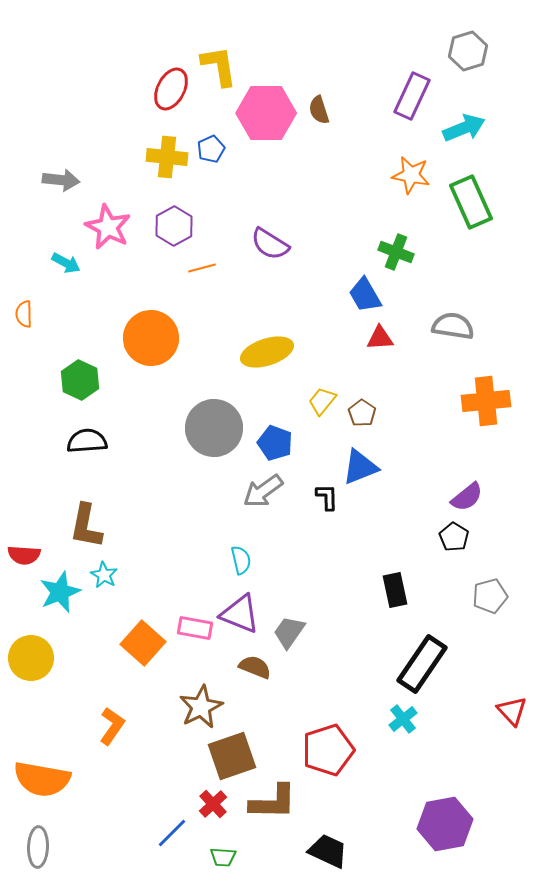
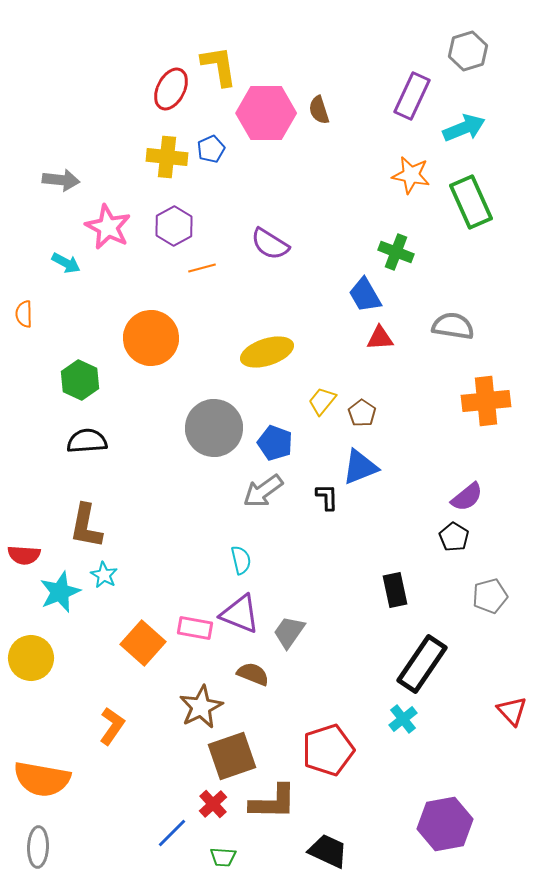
brown semicircle at (255, 667): moved 2 px left, 7 px down
